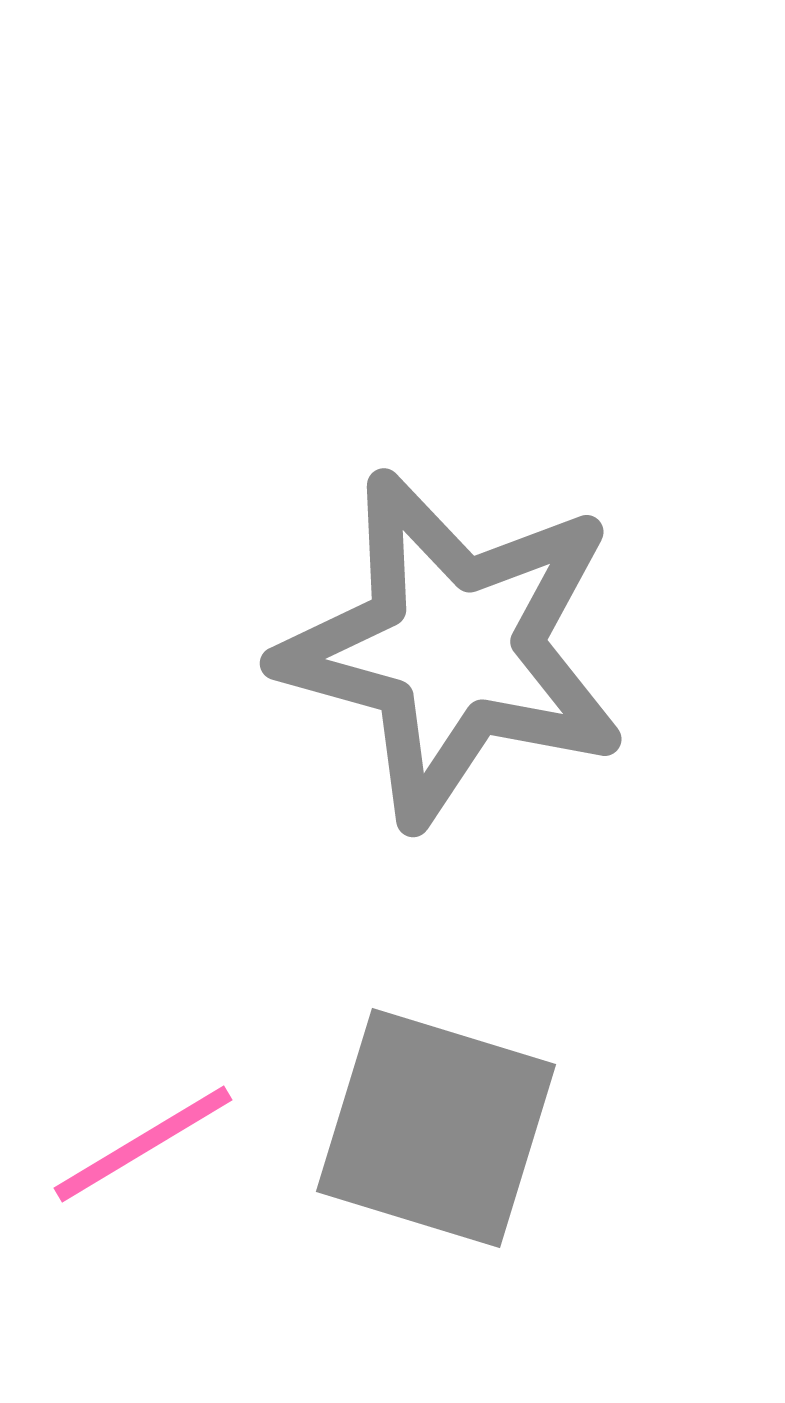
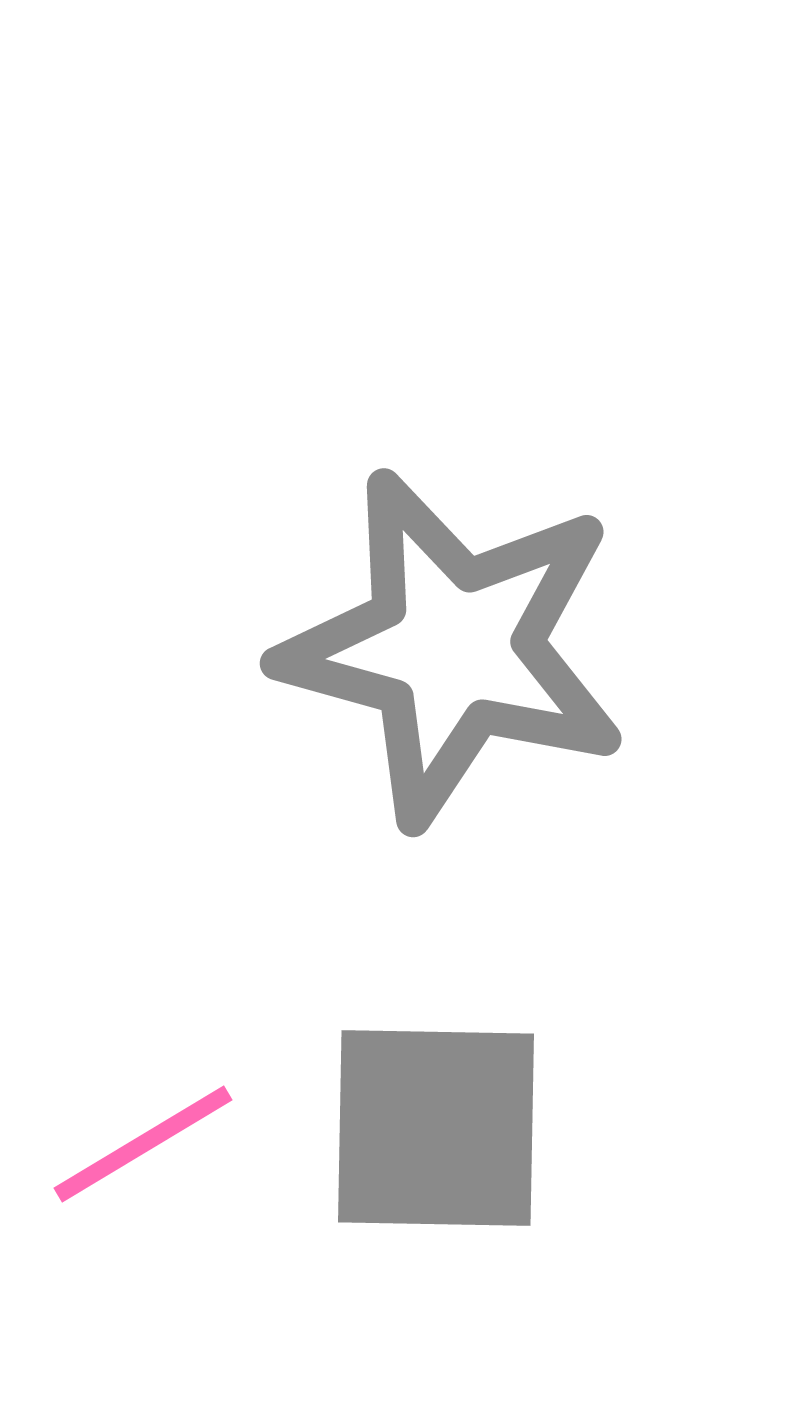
gray square: rotated 16 degrees counterclockwise
